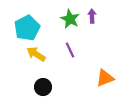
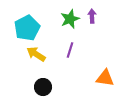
green star: rotated 24 degrees clockwise
purple line: rotated 42 degrees clockwise
orange triangle: rotated 30 degrees clockwise
